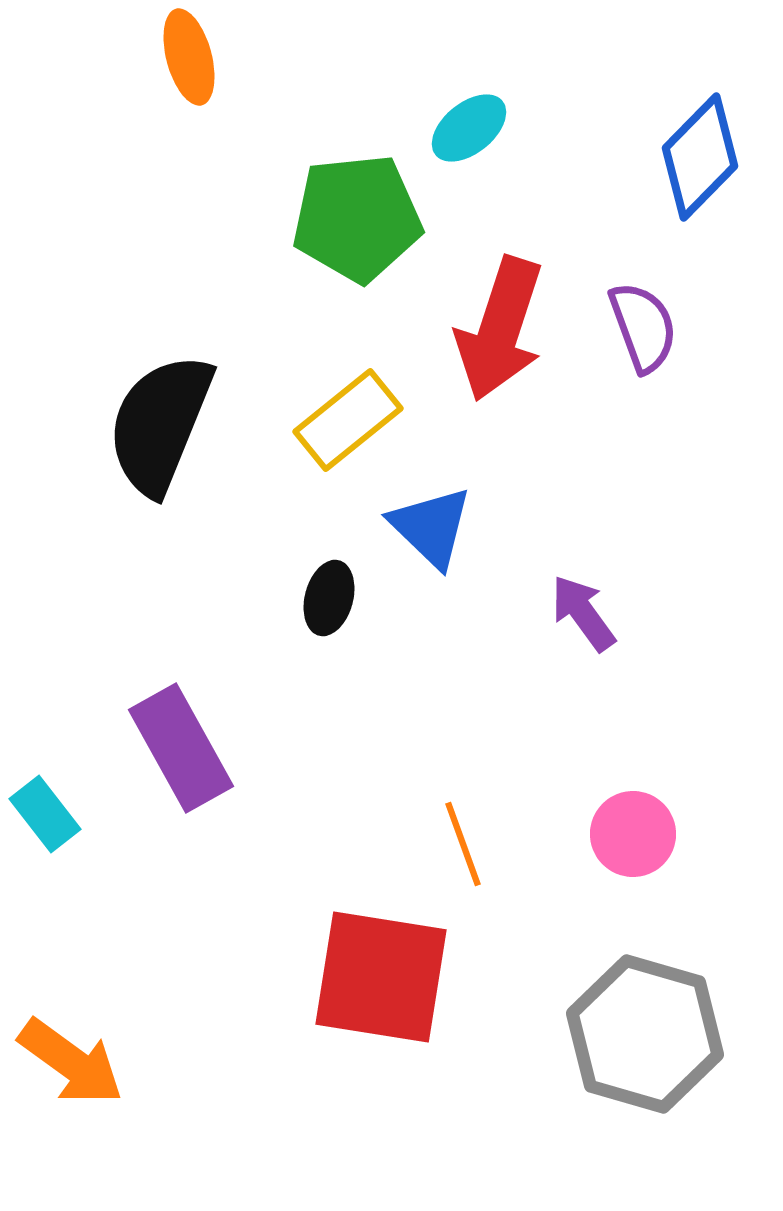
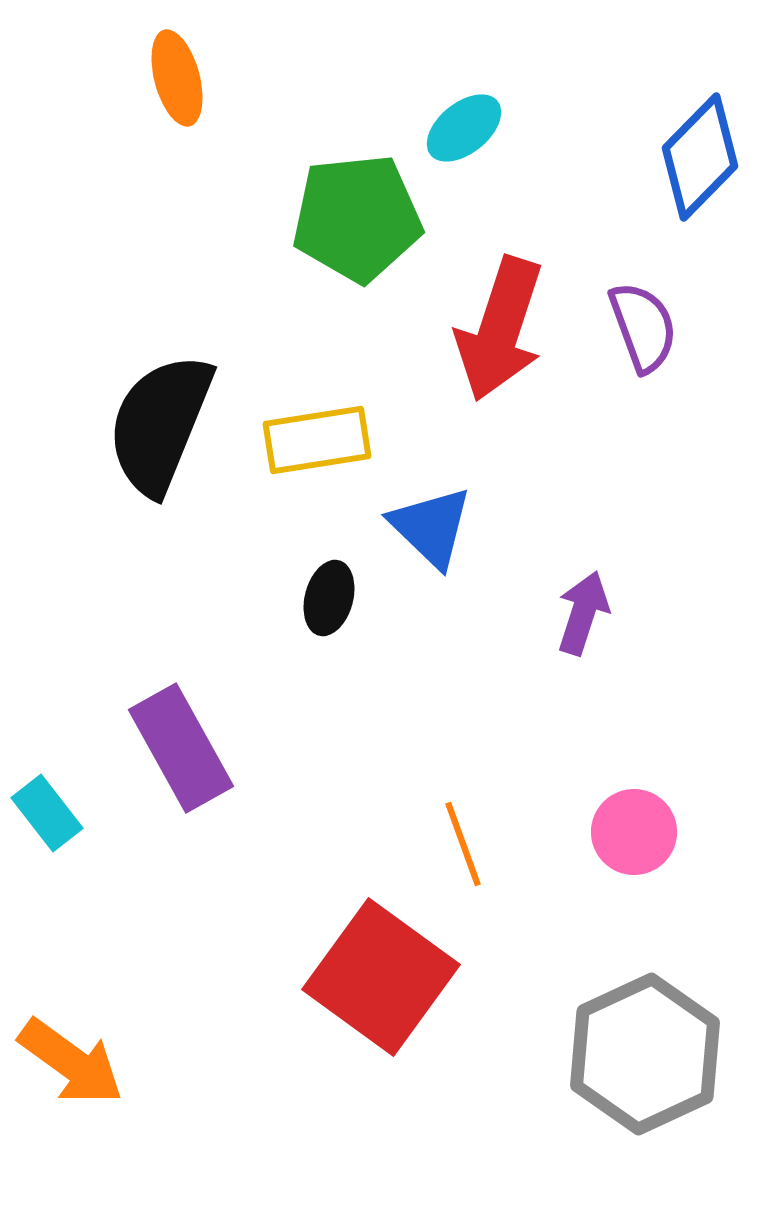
orange ellipse: moved 12 px left, 21 px down
cyan ellipse: moved 5 px left
yellow rectangle: moved 31 px left, 20 px down; rotated 30 degrees clockwise
purple arrow: rotated 54 degrees clockwise
cyan rectangle: moved 2 px right, 1 px up
pink circle: moved 1 px right, 2 px up
red square: rotated 27 degrees clockwise
gray hexagon: moved 20 px down; rotated 19 degrees clockwise
